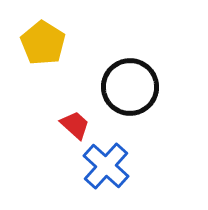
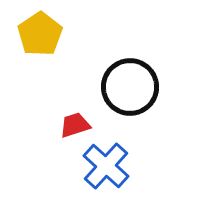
yellow pentagon: moved 3 px left, 9 px up; rotated 6 degrees clockwise
red trapezoid: rotated 60 degrees counterclockwise
